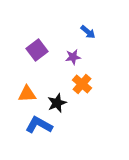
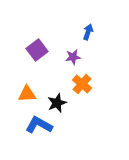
blue arrow: rotated 112 degrees counterclockwise
